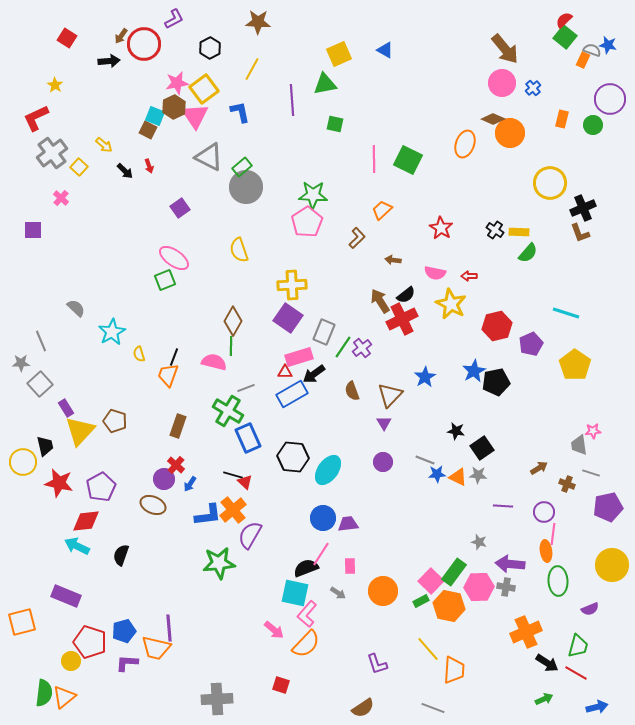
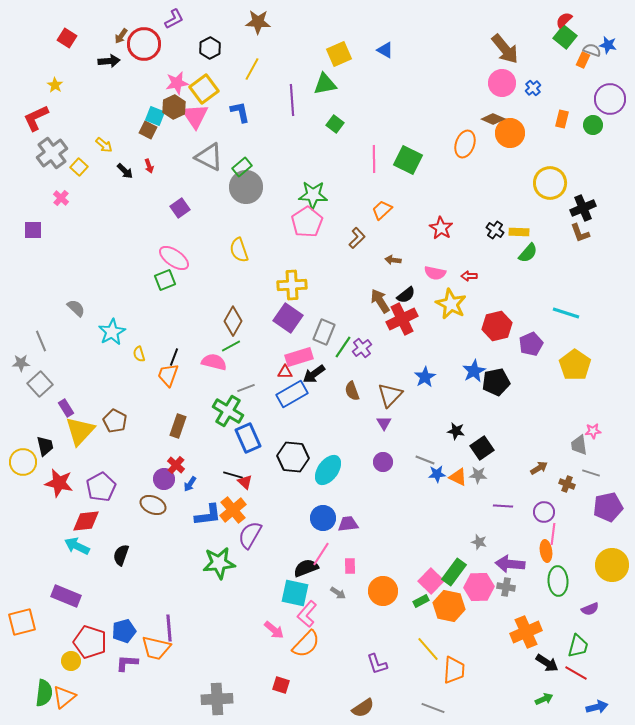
green square at (335, 124): rotated 24 degrees clockwise
green line at (231, 346): rotated 60 degrees clockwise
brown pentagon at (115, 421): rotated 10 degrees clockwise
